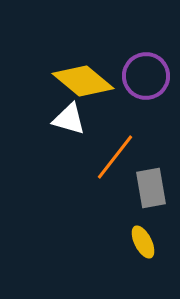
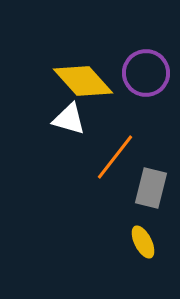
purple circle: moved 3 px up
yellow diamond: rotated 8 degrees clockwise
gray rectangle: rotated 24 degrees clockwise
